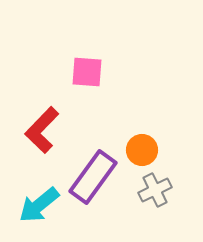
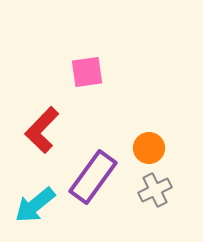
pink square: rotated 12 degrees counterclockwise
orange circle: moved 7 px right, 2 px up
cyan arrow: moved 4 px left
